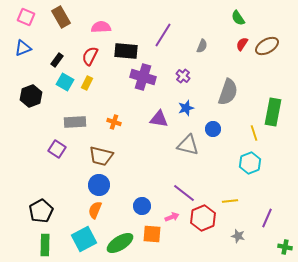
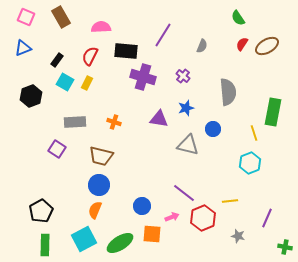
gray semicircle at (228, 92): rotated 24 degrees counterclockwise
